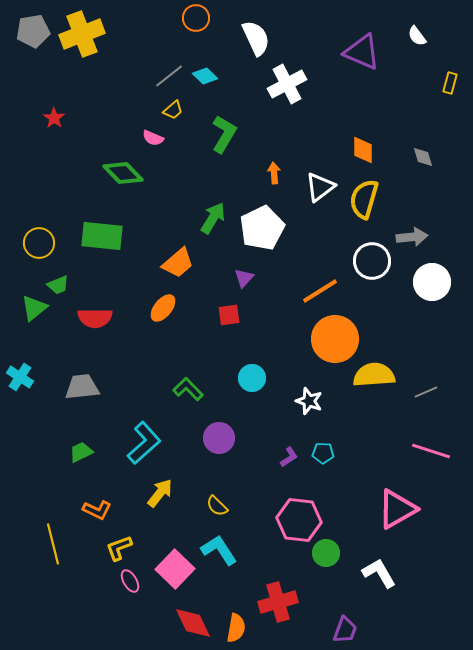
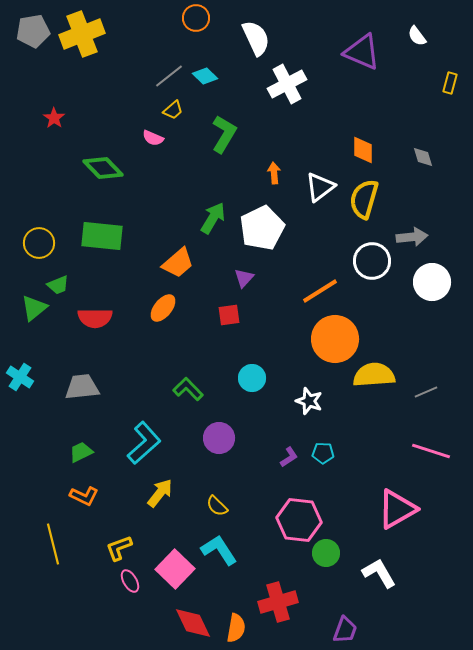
green diamond at (123, 173): moved 20 px left, 5 px up
orange L-shape at (97, 510): moved 13 px left, 14 px up
